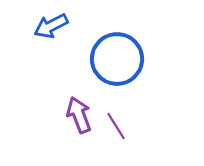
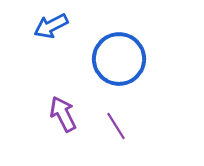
blue circle: moved 2 px right
purple arrow: moved 16 px left, 1 px up; rotated 6 degrees counterclockwise
